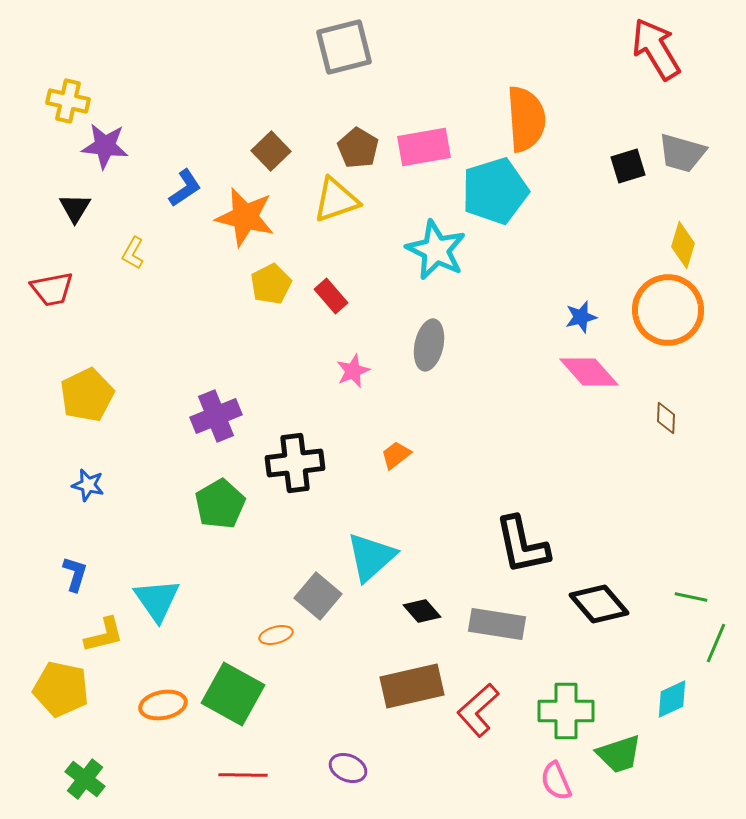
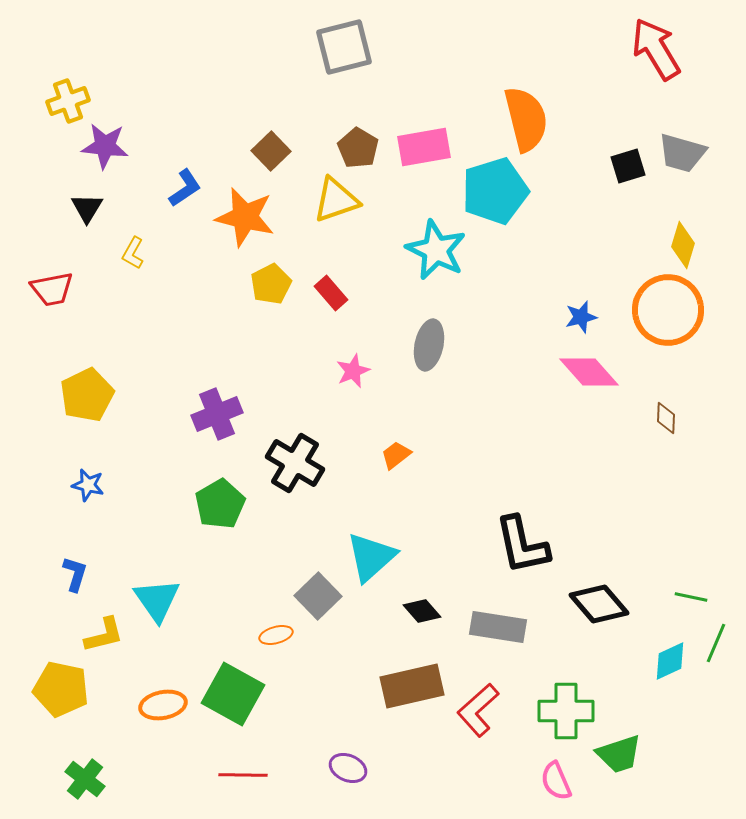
yellow cross at (68, 101): rotated 33 degrees counterclockwise
orange semicircle at (526, 119): rotated 10 degrees counterclockwise
black triangle at (75, 208): moved 12 px right
red rectangle at (331, 296): moved 3 px up
purple cross at (216, 416): moved 1 px right, 2 px up
black cross at (295, 463): rotated 38 degrees clockwise
gray square at (318, 596): rotated 6 degrees clockwise
gray rectangle at (497, 624): moved 1 px right, 3 px down
cyan diamond at (672, 699): moved 2 px left, 38 px up
